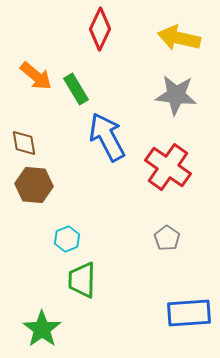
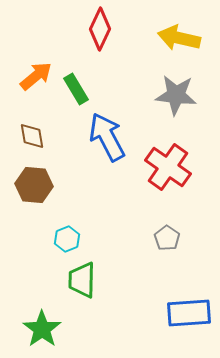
orange arrow: rotated 80 degrees counterclockwise
brown diamond: moved 8 px right, 7 px up
